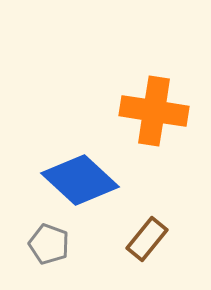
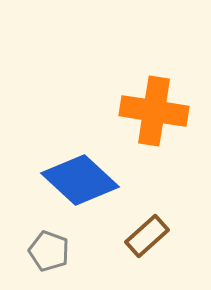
brown rectangle: moved 3 px up; rotated 9 degrees clockwise
gray pentagon: moved 7 px down
